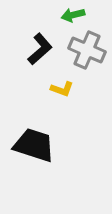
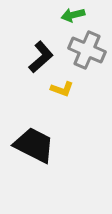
black L-shape: moved 1 px right, 8 px down
black trapezoid: rotated 9 degrees clockwise
